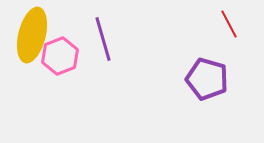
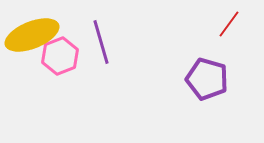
red line: rotated 64 degrees clockwise
yellow ellipse: rotated 54 degrees clockwise
purple line: moved 2 px left, 3 px down
